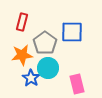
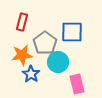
cyan circle: moved 10 px right, 6 px up
blue star: moved 4 px up
